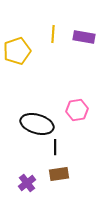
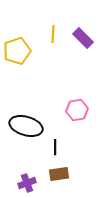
purple rectangle: moved 1 px left, 1 px down; rotated 35 degrees clockwise
black ellipse: moved 11 px left, 2 px down
purple cross: rotated 18 degrees clockwise
